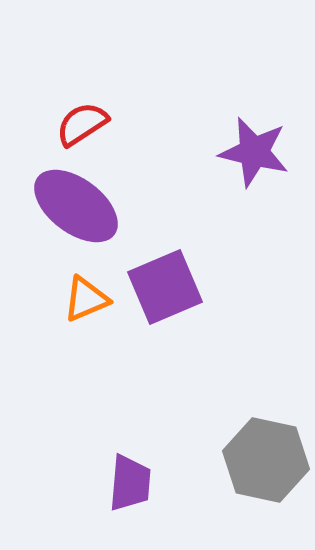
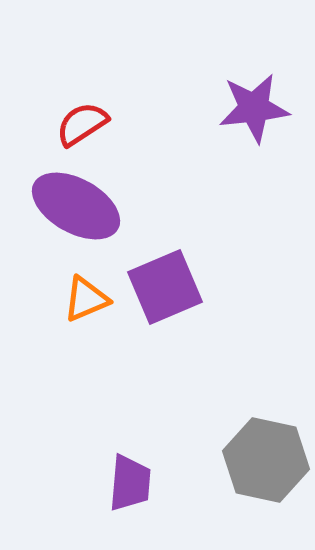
purple star: moved 44 px up; rotated 20 degrees counterclockwise
purple ellipse: rotated 8 degrees counterclockwise
